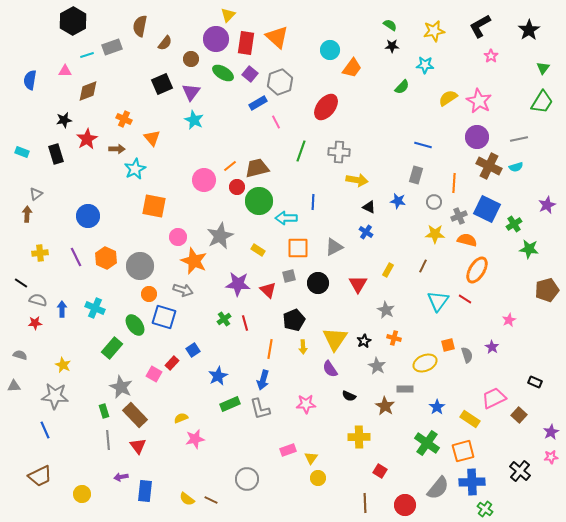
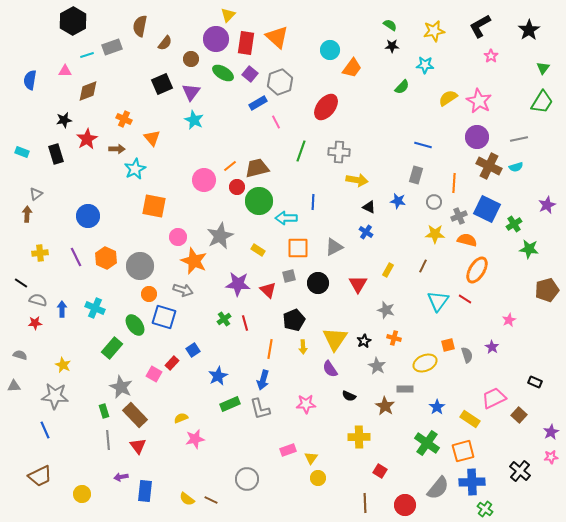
gray star at (386, 310): rotated 12 degrees counterclockwise
